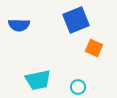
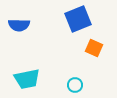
blue square: moved 2 px right, 1 px up
cyan trapezoid: moved 11 px left, 1 px up
cyan circle: moved 3 px left, 2 px up
